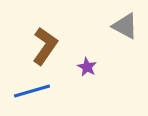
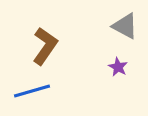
purple star: moved 31 px right
